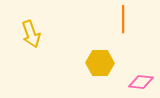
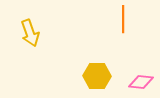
yellow arrow: moved 1 px left, 1 px up
yellow hexagon: moved 3 px left, 13 px down
